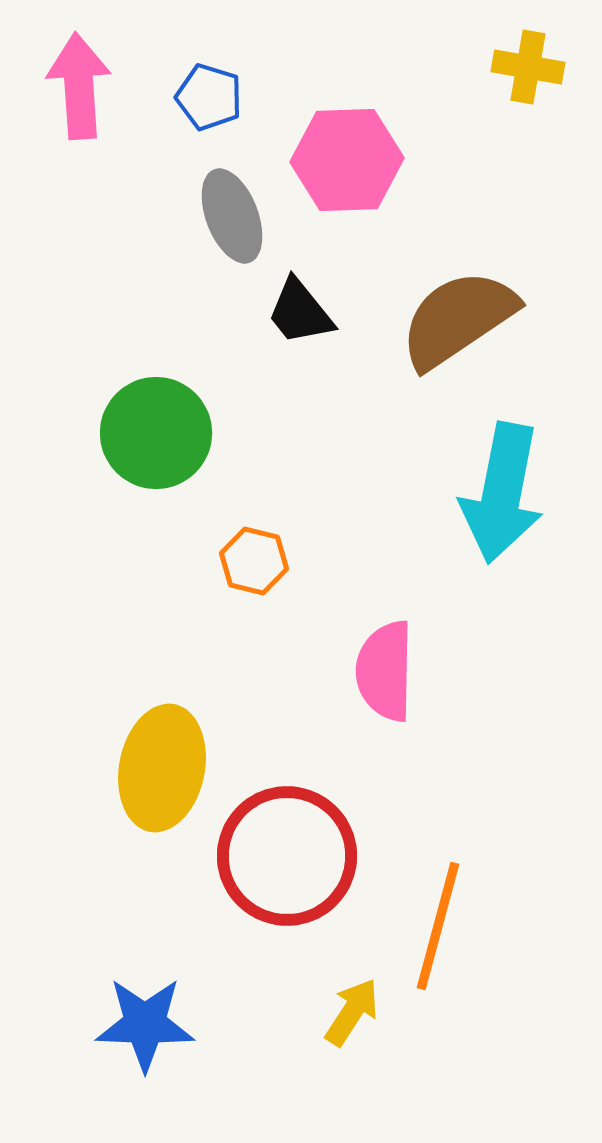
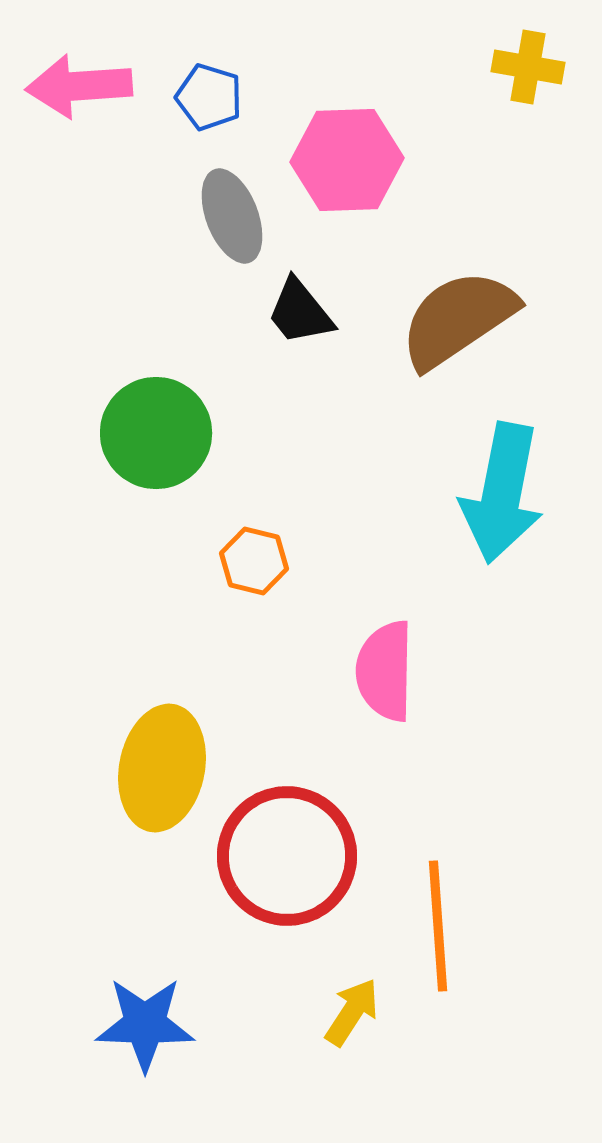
pink arrow: rotated 90 degrees counterclockwise
orange line: rotated 19 degrees counterclockwise
